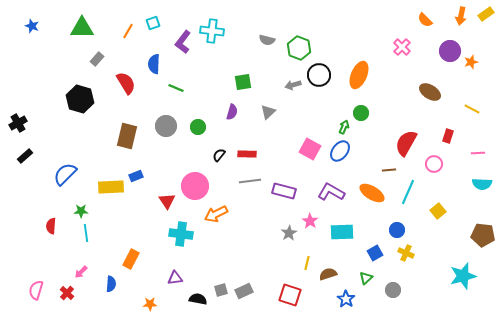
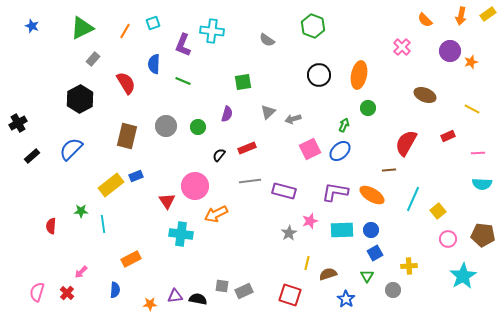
yellow rectangle at (486, 14): moved 2 px right
green triangle at (82, 28): rotated 25 degrees counterclockwise
orange line at (128, 31): moved 3 px left
gray semicircle at (267, 40): rotated 21 degrees clockwise
purple L-shape at (183, 42): moved 3 px down; rotated 15 degrees counterclockwise
green hexagon at (299, 48): moved 14 px right, 22 px up
gray rectangle at (97, 59): moved 4 px left
orange ellipse at (359, 75): rotated 12 degrees counterclockwise
gray arrow at (293, 85): moved 34 px down
green line at (176, 88): moved 7 px right, 7 px up
brown ellipse at (430, 92): moved 5 px left, 3 px down; rotated 10 degrees counterclockwise
black hexagon at (80, 99): rotated 16 degrees clockwise
purple semicircle at (232, 112): moved 5 px left, 2 px down
green circle at (361, 113): moved 7 px right, 5 px up
green arrow at (344, 127): moved 2 px up
red rectangle at (448, 136): rotated 48 degrees clockwise
pink square at (310, 149): rotated 35 degrees clockwise
blue ellipse at (340, 151): rotated 10 degrees clockwise
red rectangle at (247, 154): moved 6 px up; rotated 24 degrees counterclockwise
black rectangle at (25, 156): moved 7 px right
pink circle at (434, 164): moved 14 px right, 75 px down
blue semicircle at (65, 174): moved 6 px right, 25 px up
yellow rectangle at (111, 187): moved 2 px up; rotated 35 degrees counterclockwise
purple L-shape at (331, 192): moved 4 px right; rotated 20 degrees counterclockwise
cyan line at (408, 192): moved 5 px right, 7 px down
orange ellipse at (372, 193): moved 2 px down
pink star at (310, 221): rotated 21 degrees clockwise
blue circle at (397, 230): moved 26 px left
cyan rectangle at (342, 232): moved 2 px up
cyan line at (86, 233): moved 17 px right, 9 px up
yellow cross at (406, 253): moved 3 px right, 13 px down; rotated 28 degrees counterclockwise
orange rectangle at (131, 259): rotated 36 degrees clockwise
cyan star at (463, 276): rotated 16 degrees counterclockwise
purple triangle at (175, 278): moved 18 px down
green triangle at (366, 278): moved 1 px right, 2 px up; rotated 16 degrees counterclockwise
blue semicircle at (111, 284): moved 4 px right, 6 px down
pink semicircle at (36, 290): moved 1 px right, 2 px down
gray square at (221, 290): moved 1 px right, 4 px up; rotated 24 degrees clockwise
